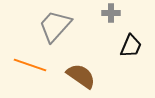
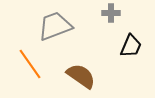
gray trapezoid: rotated 27 degrees clockwise
orange line: moved 1 px up; rotated 36 degrees clockwise
